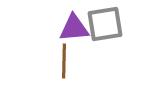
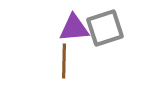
gray square: moved 4 px down; rotated 9 degrees counterclockwise
